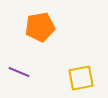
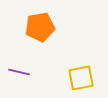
purple line: rotated 10 degrees counterclockwise
